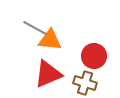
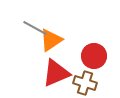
orange triangle: moved 1 px right; rotated 40 degrees counterclockwise
red triangle: moved 8 px right, 1 px up
